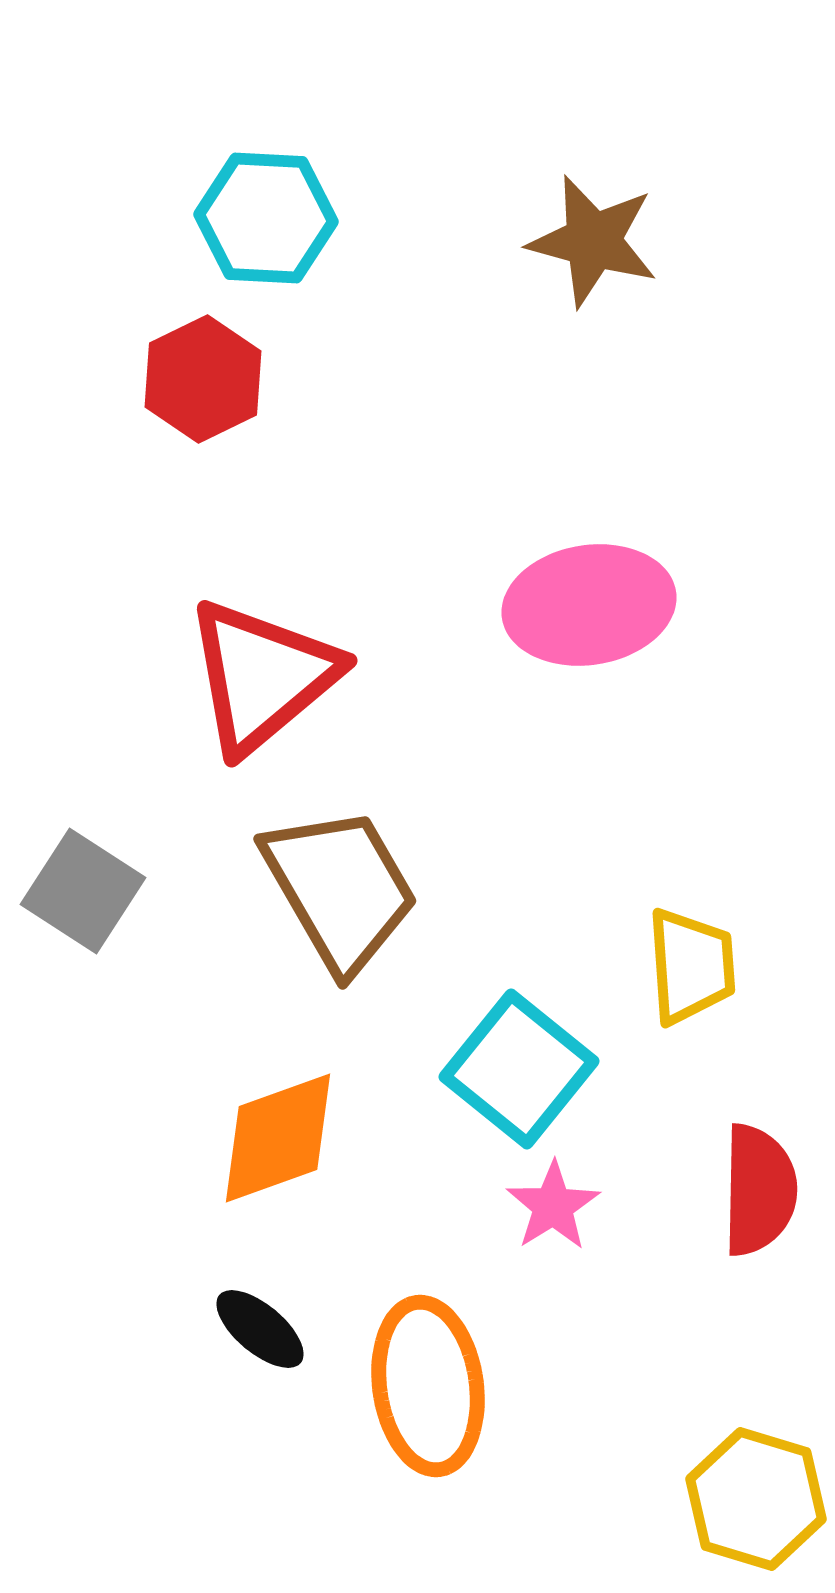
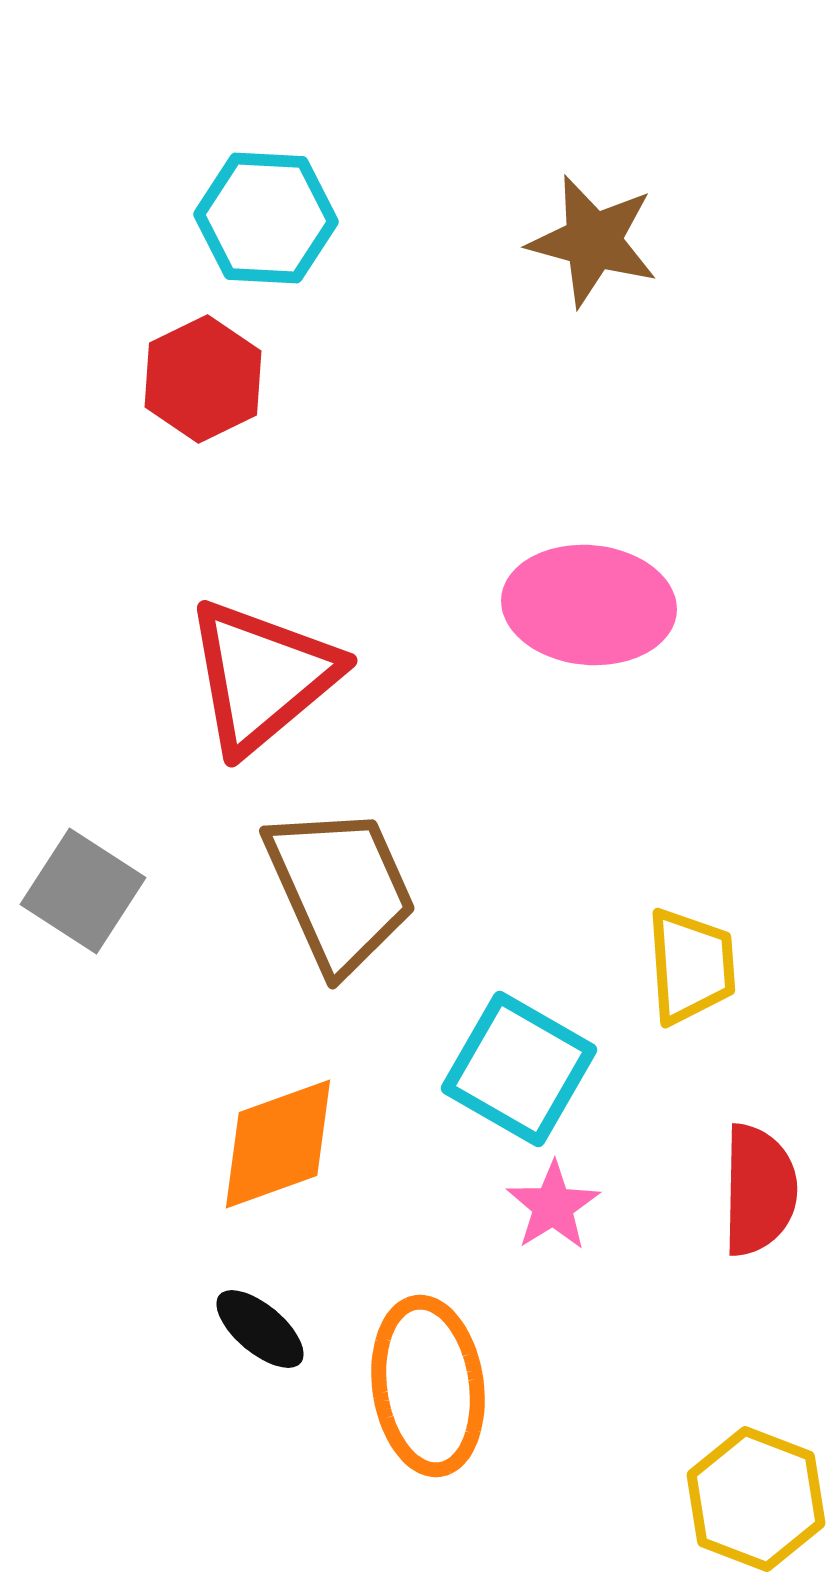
pink ellipse: rotated 14 degrees clockwise
brown trapezoid: rotated 6 degrees clockwise
cyan square: rotated 9 degrees counterclockwise
orange diamond: moved 6 px down
yellow hexagon: rotated 4 degrees clockwise
